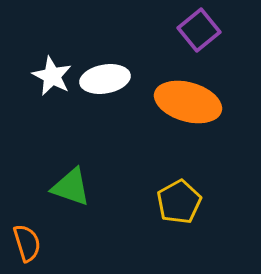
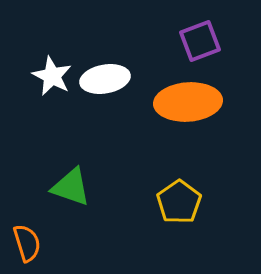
purple square: moved 1 px right, 11 px down; rotated 18 degrees clockwise
orange ellipse: rotated 20 degrees counterclockwise
yellow pentagon: rotated 6 degrees counterclockwise
